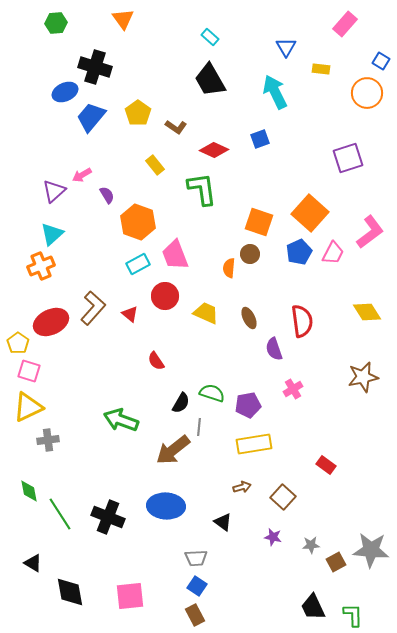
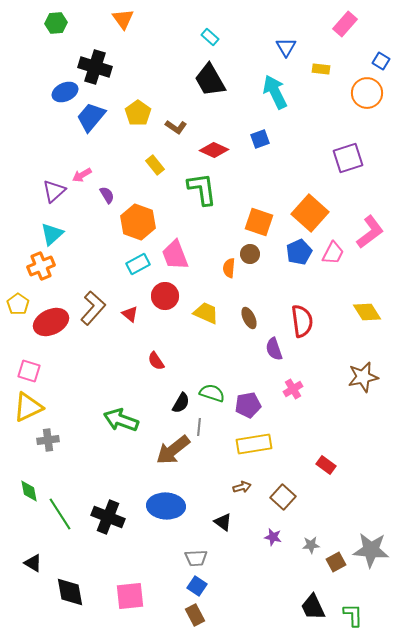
yellow pentagon at (18, 343): moved 39 px up
